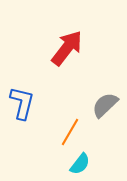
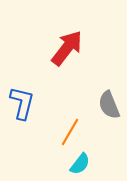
gray semicircle: moved 4 px right; rotated 68 degrees counterclockwise
